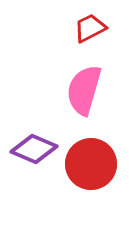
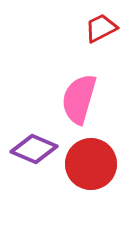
red trapezoid: moved 11 px right
pink semicircle: moved 5 px left, 9 px down
